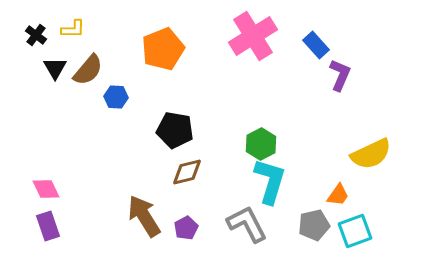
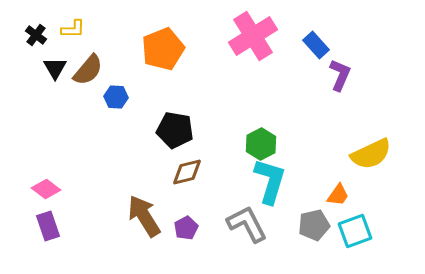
pink diamond: rotated 28 degrees counterclockwise
